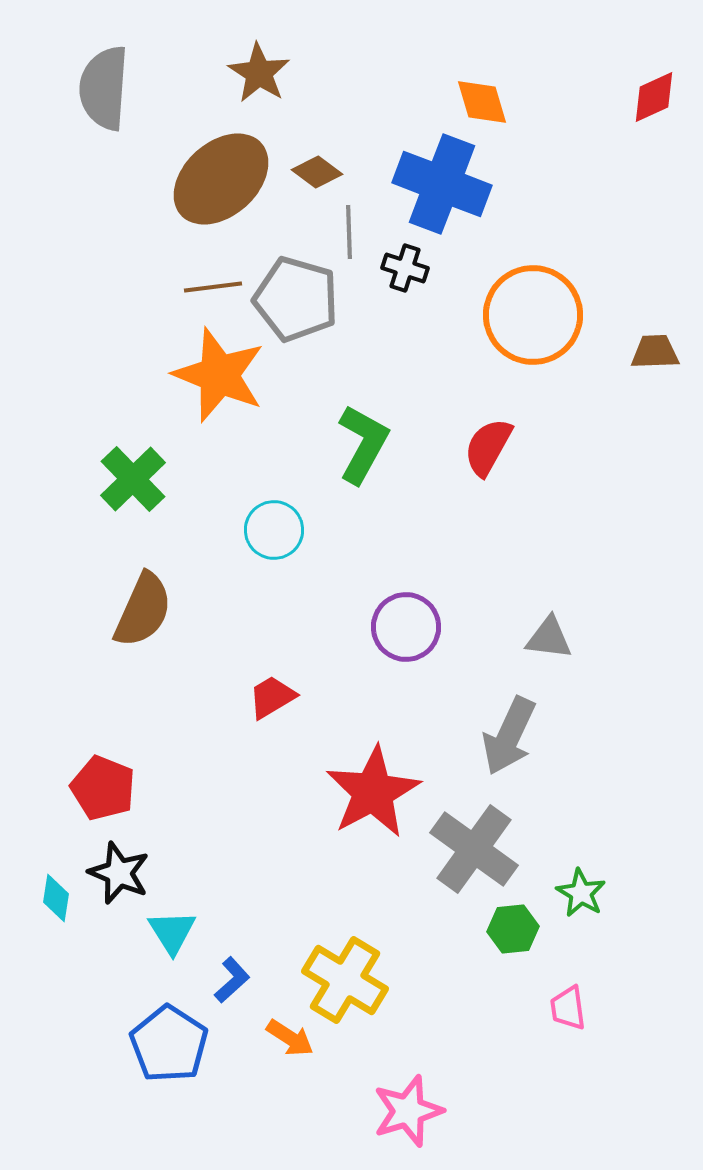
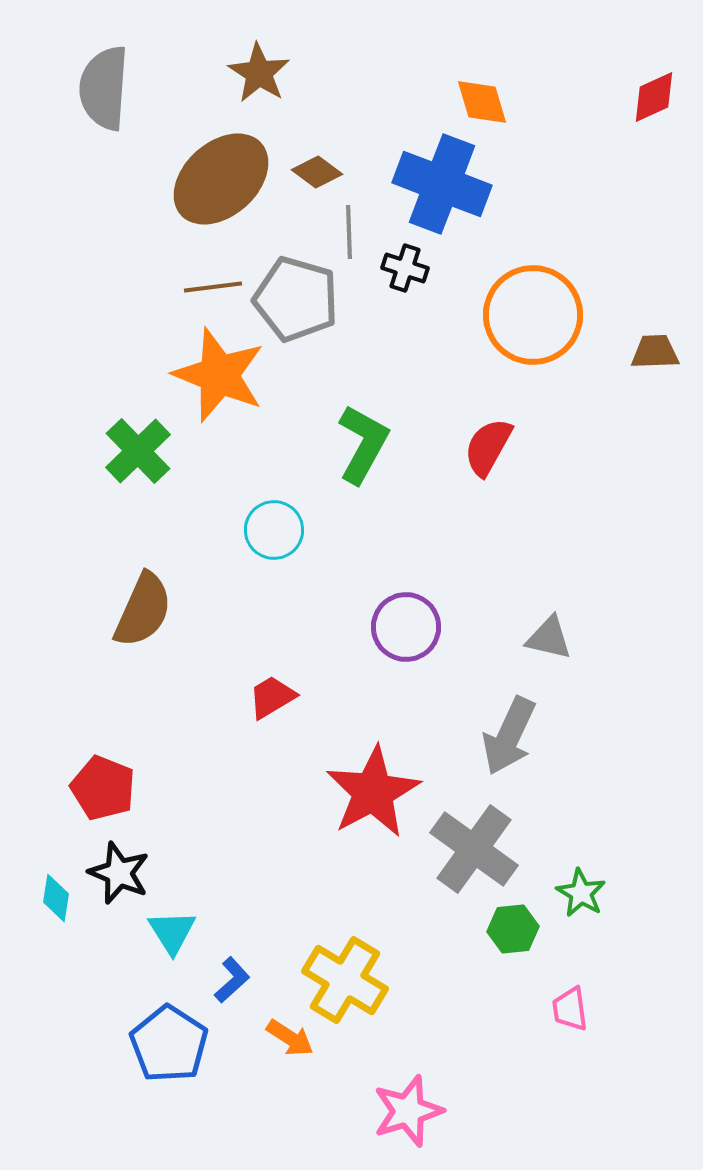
green cross: moved 5 px right, 28 px up
gray triangle: rotated 6 degrees clockwise
pink trapezoid: moved 2 px right, 1 px down
